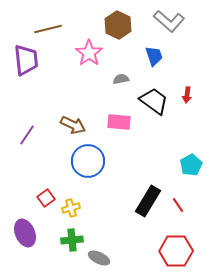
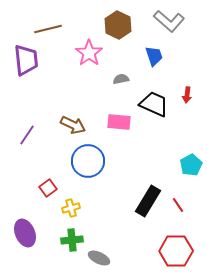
black trapezoid: moved 3 px down; rotated 12 degrees counterclockwise
red square: moved 2 px right, 10 px up
